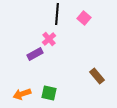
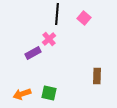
purple rectangle: moved 2 px left, 1 px up
brown rectangle: rotated 42 degrees clockwise
